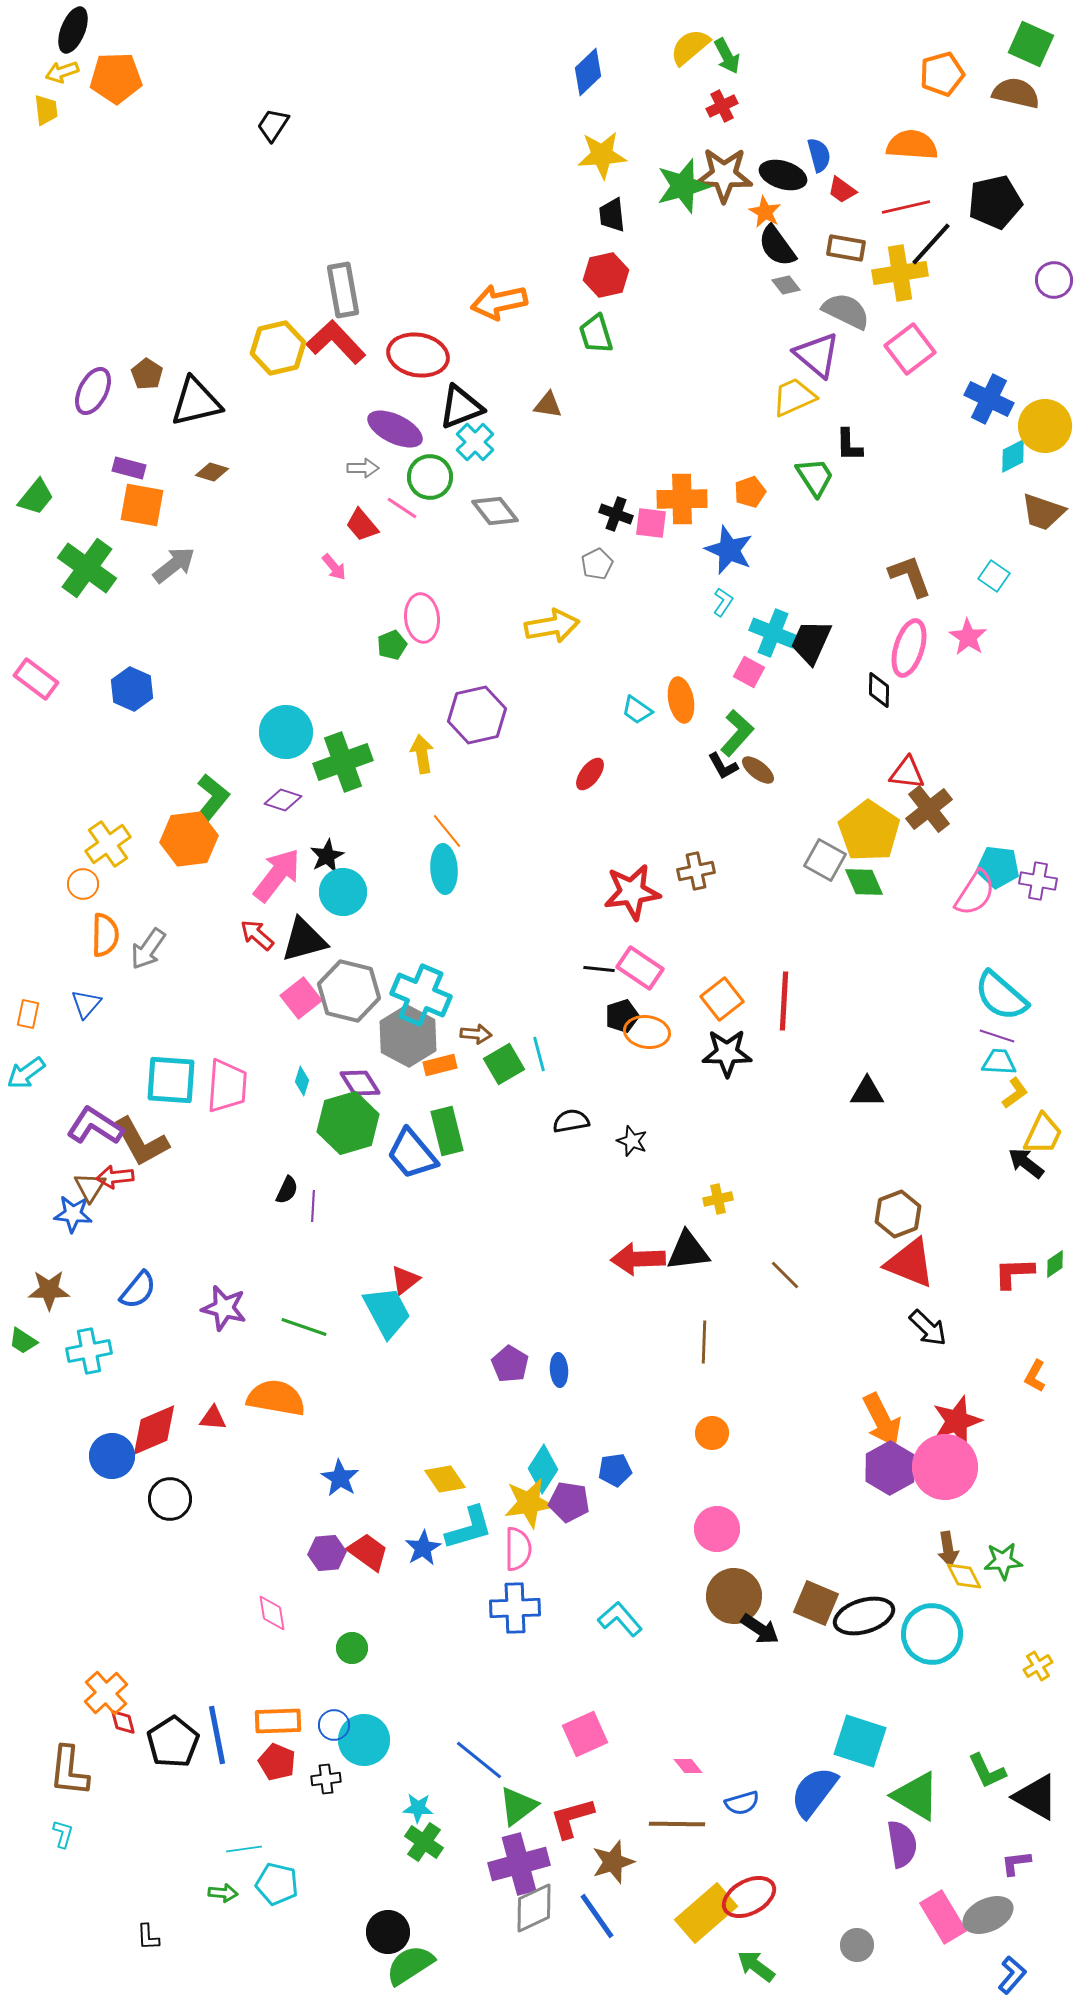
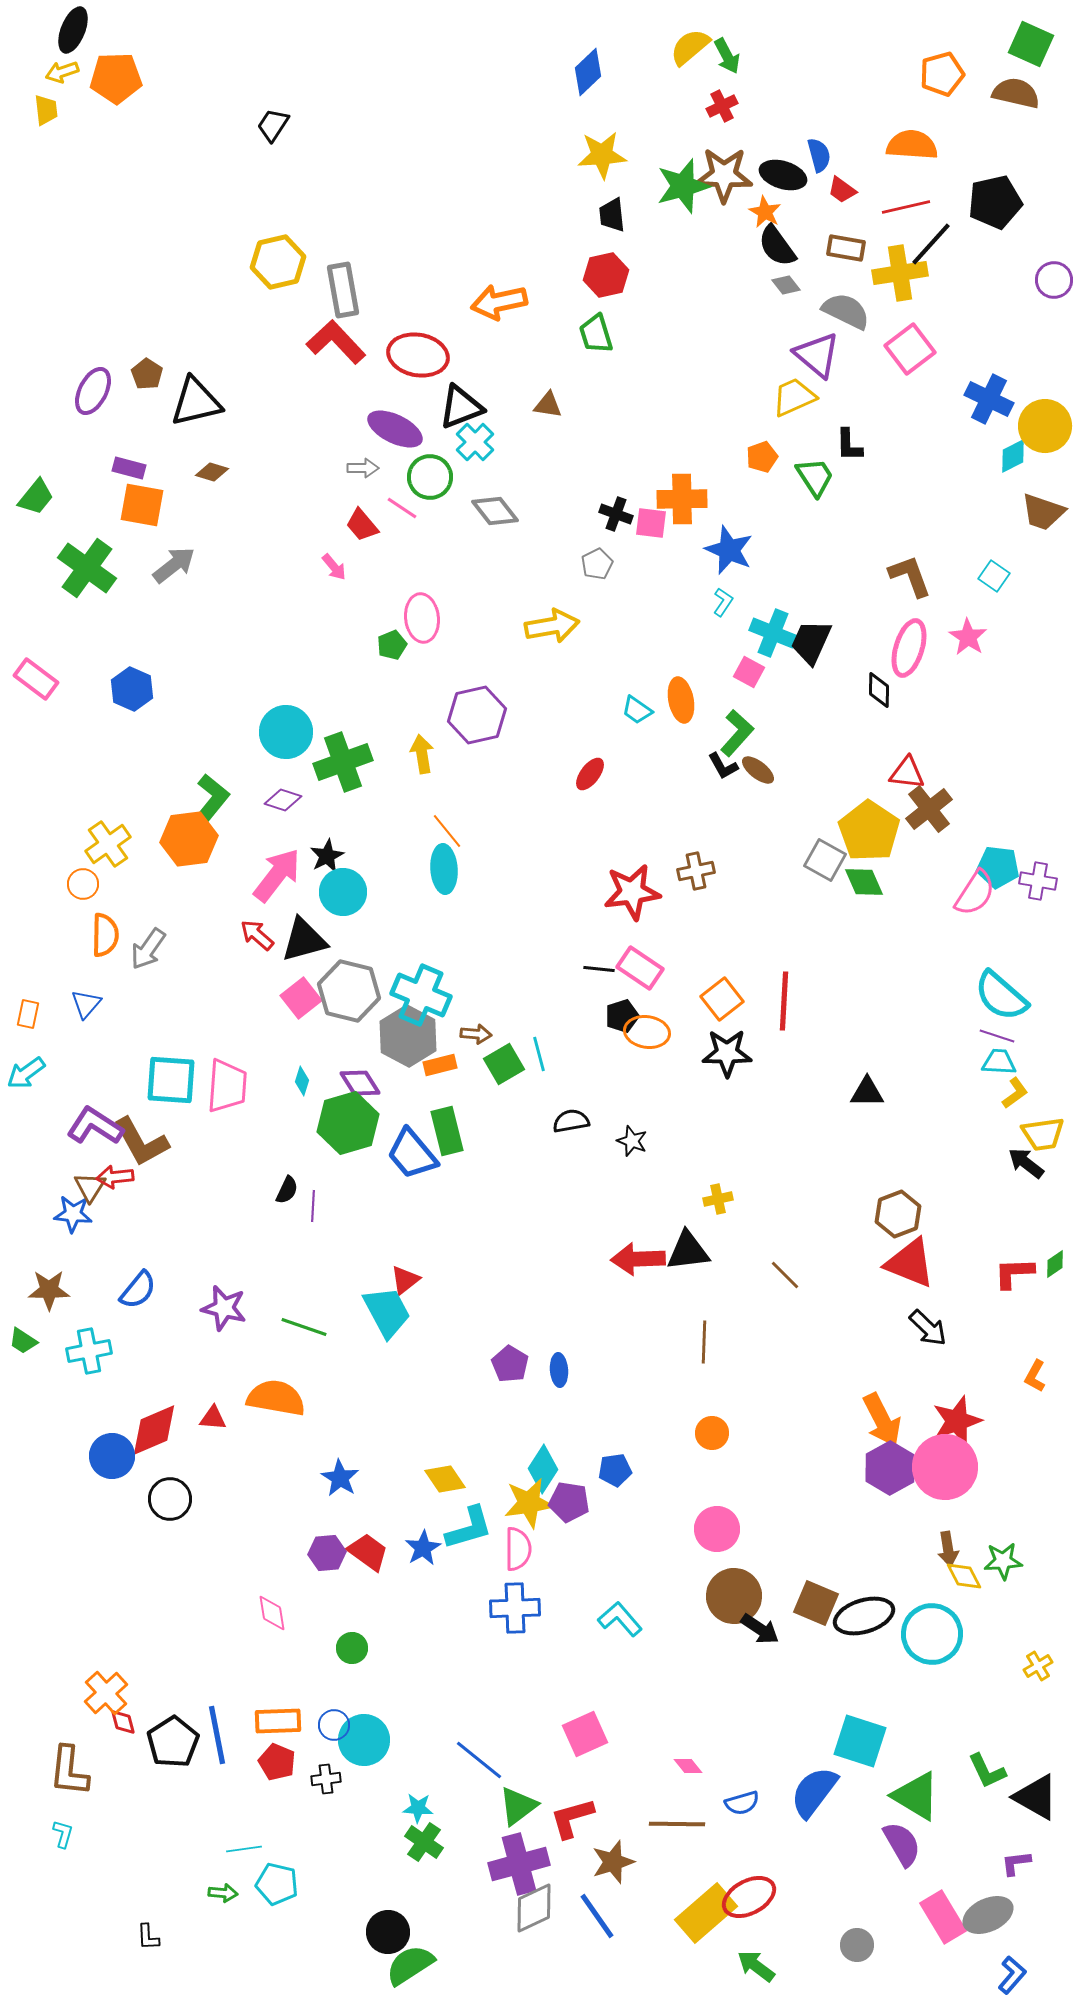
yellow hexagon at (278, 348): moved 86 px up
orange pentagon at (750, 492): moved 12 px right, 35 px up
yellow trapezoid at (1043, 1134): rotated 57 degrees clockwise
purple semicircle at (902, 1844): rotated 21 degrees counterclockwise
